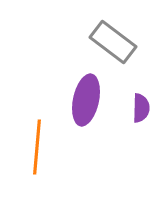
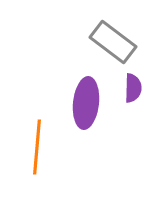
purple ellipse: moved 3 px down; rotated 6 degrees counterclockwise
purple semicircle: moved 8 px left, 20 px up
